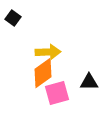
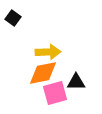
orange diamond: rotated 24 degrees clockwise
black triangle: moved 13 px left
pink square: moved 2 px left
